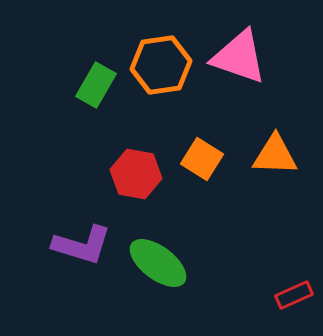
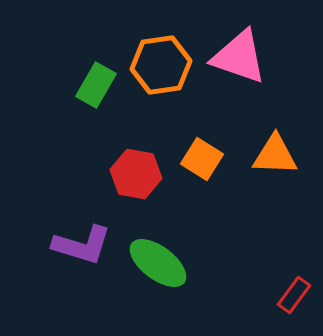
red rectangle: rotated 30 degrees counterclockwise
